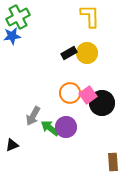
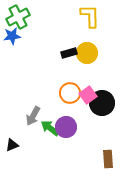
black rectangle: rotated 14 degrees clockwise
brown rectangle: moved 5 px left, 3 px up
